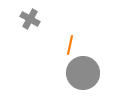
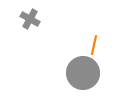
orange line: moved 24 px right
